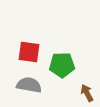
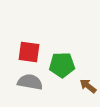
gray semicircle: moved 1 px right, 3 px up
brown arrow: moved 1 px right, 7 px up; rotated 24 degrees counterclockwise
